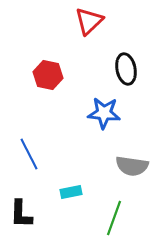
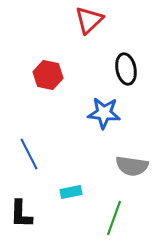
red triangle: moved 1 px up
